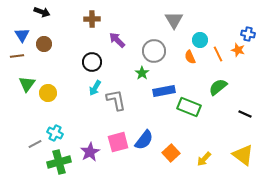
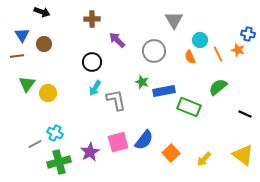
green star: moved 9 px down; rotated 16 degrees counterclockwise
